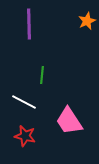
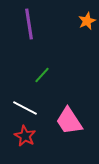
purple line: rotated 8 degrees counterclockwise
green line: rotated 36 degrees clockwise
white line: moved 1 px right, 6 px down
red star: rotated 15 degrees clockwise
